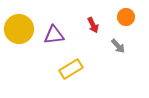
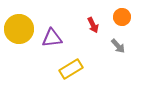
orange circle: moved 4 px left
purple triangle: moved 2 px left, 3 px down
